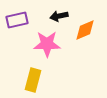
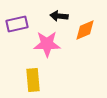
black arrow: rotated 18 degrees clockwise
purple rectangle: moved 4 px down
yellow rectangle: rotated 20 degrees counterclockwise
